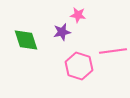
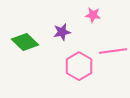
pink star: moved 15 px right
green diamond: moved 1 px left, 2 px down; rotated 28 degrees counterclockwise
pink hexagon: rotated 12 degrees clockwise
